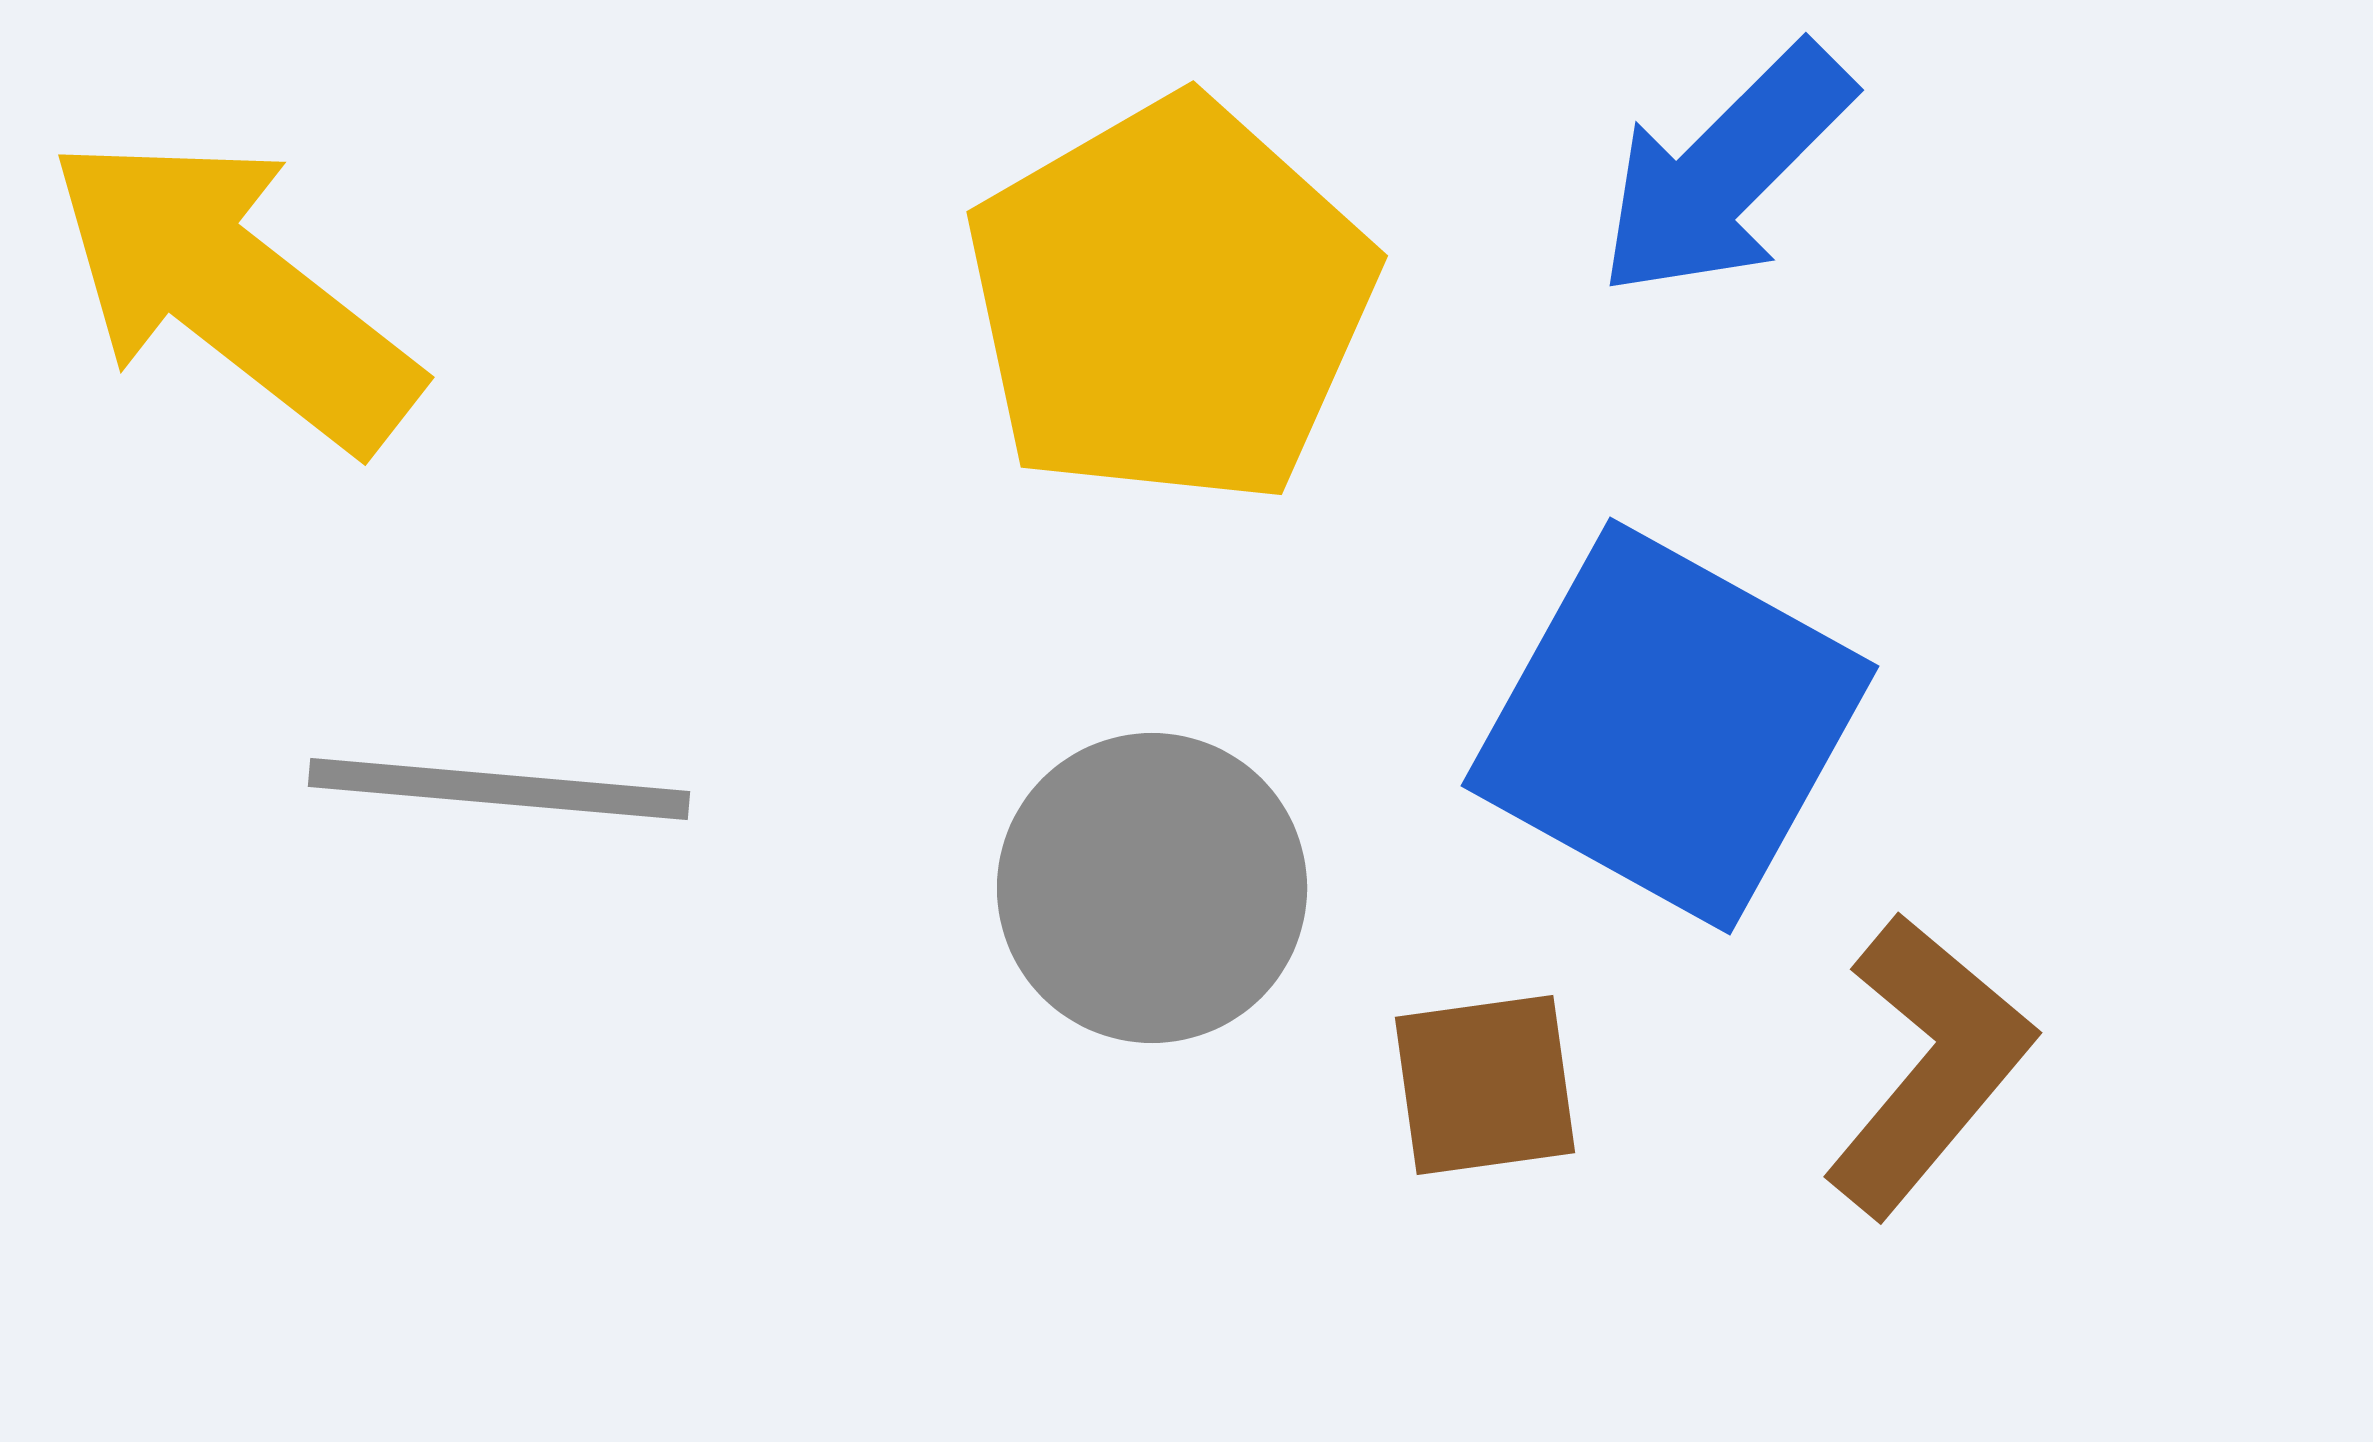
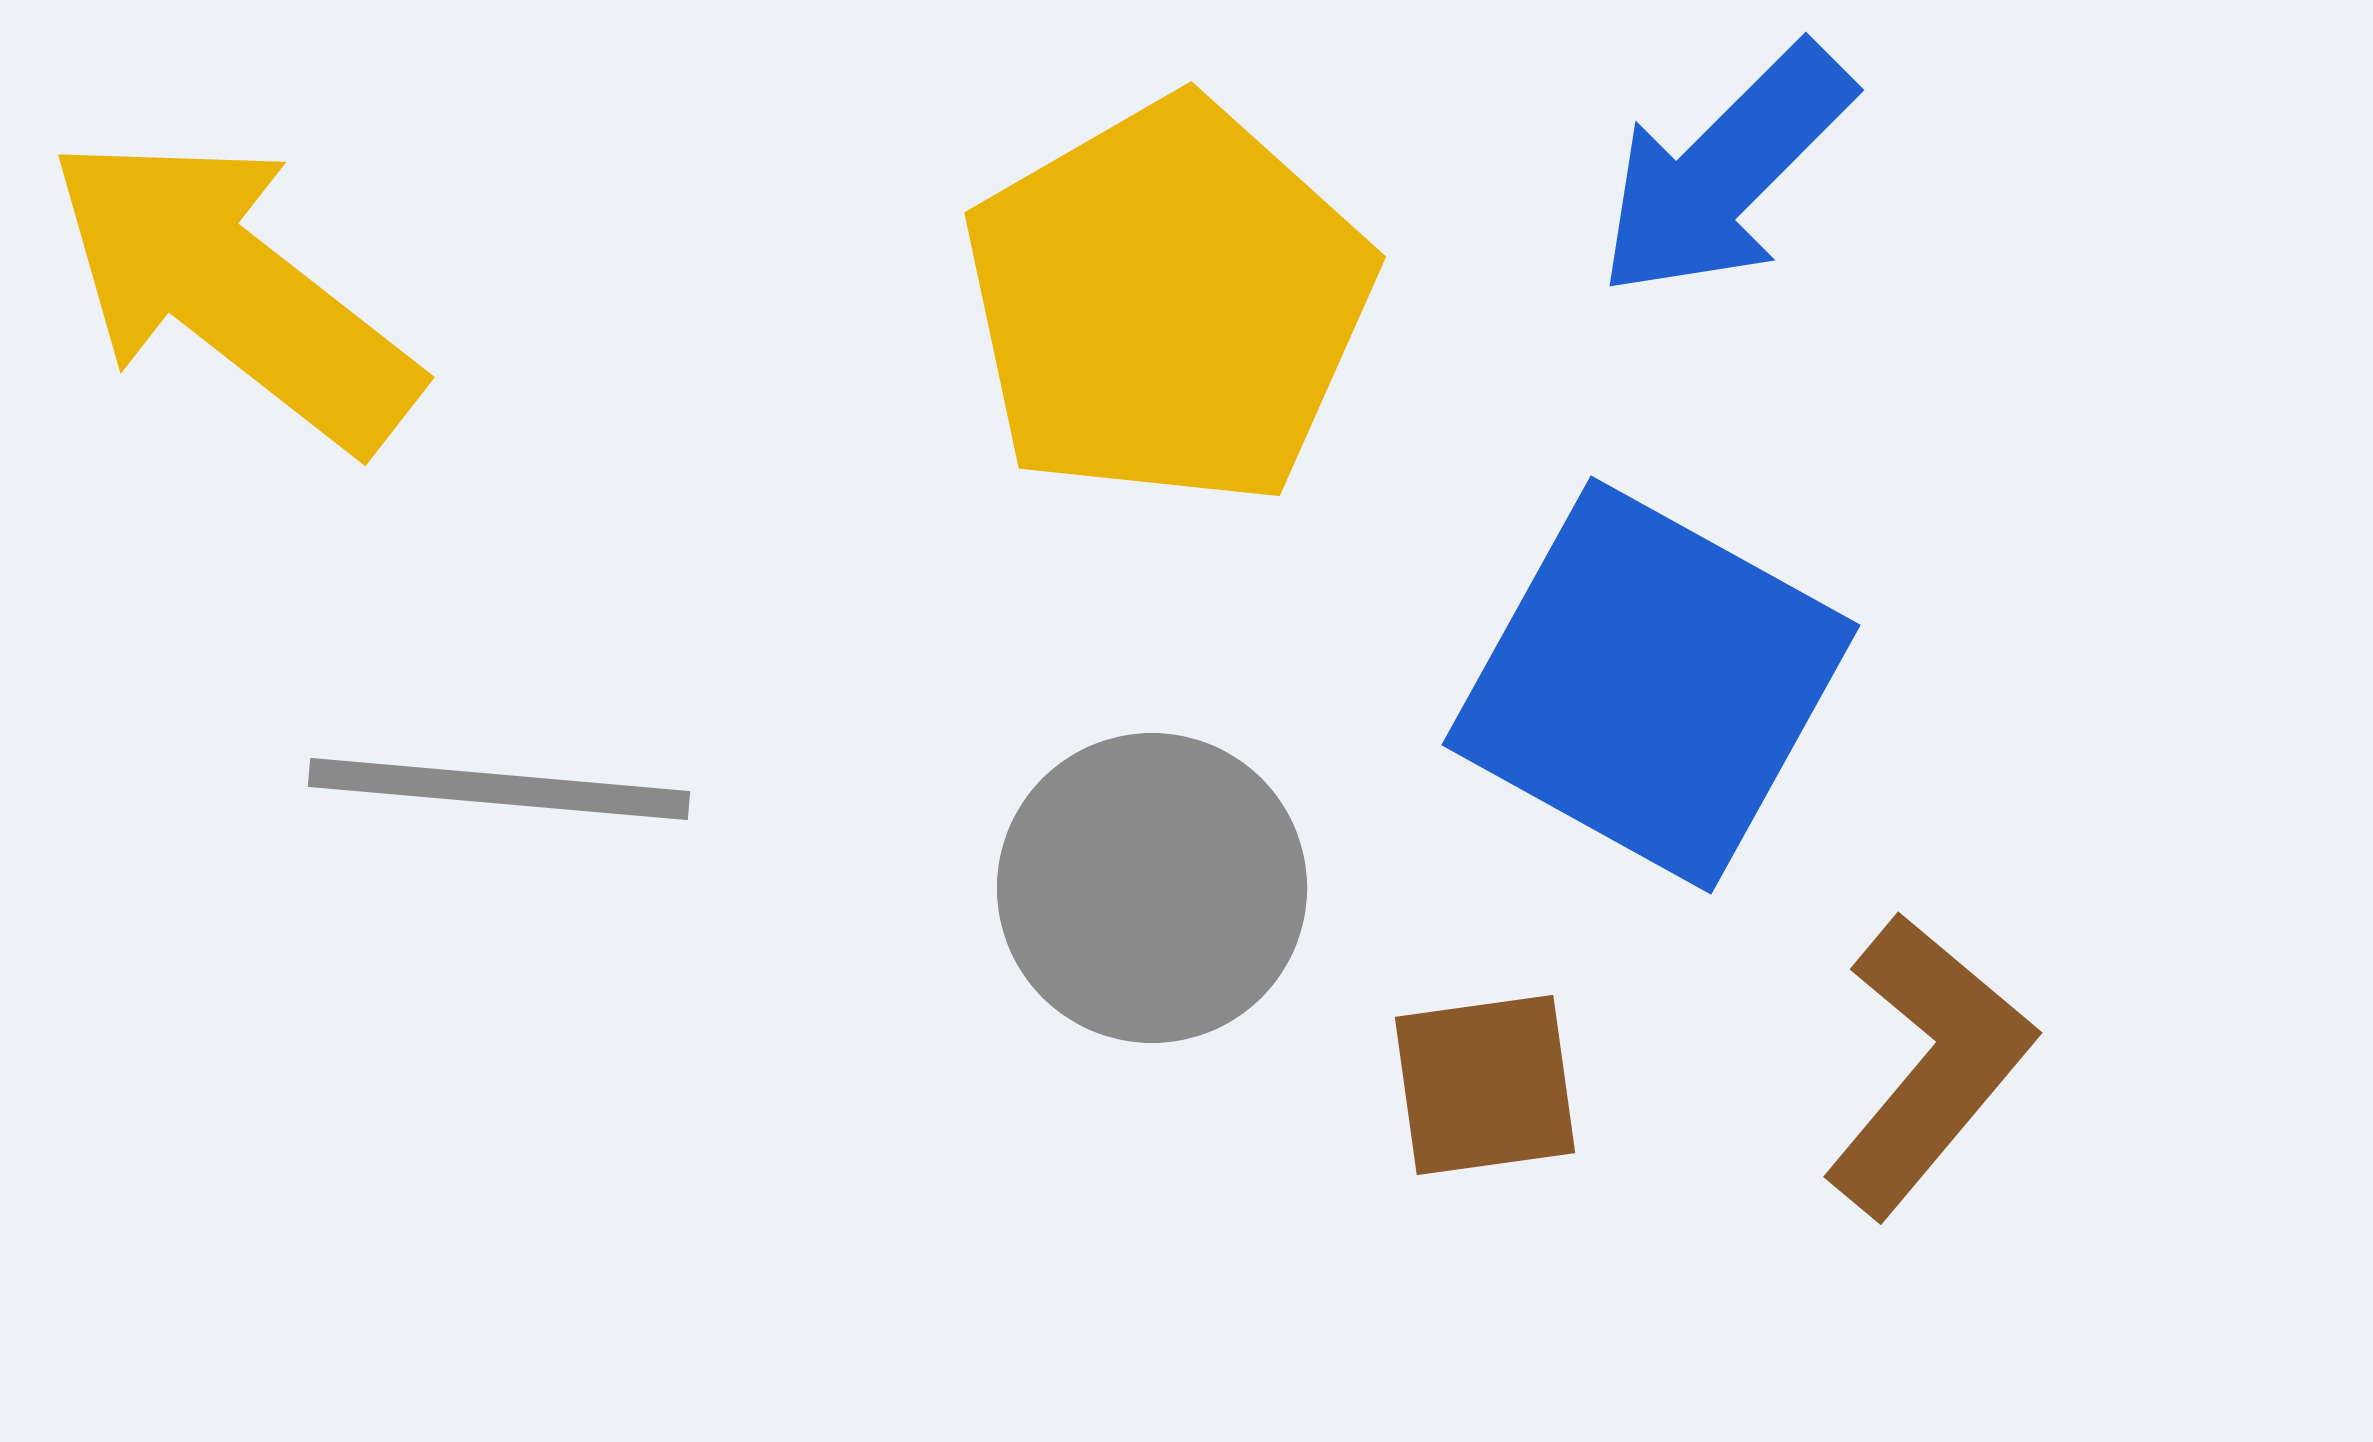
yellow pentagon: moved 2 px left, 1 px down
blue square: moved 19 px left, 41 px up
